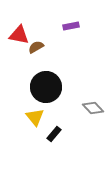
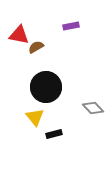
black rectangle: rotated 35 degrees clockwise
